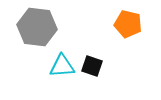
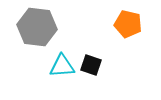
black square: moved 1 px left, 1 px up
